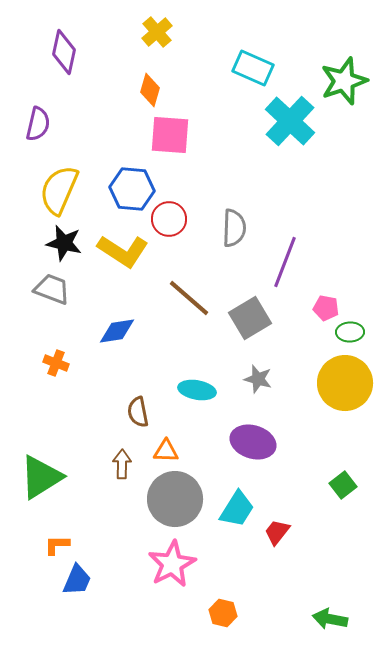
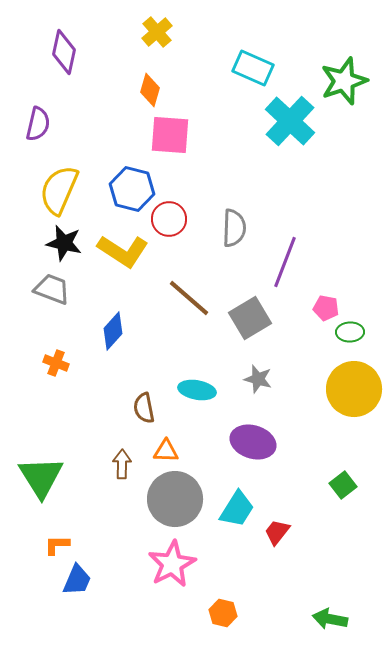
blue hexagon: rotated 9 degrees clockwise
blue diamond: moved 4 px left; rotated 39 degrees counterclockwise
yellow circle: moved 9 px right, 6 px down
brown semicircle: moved 6 px right, 4 px up
green triangle: rotated 30 degrees counterclockwise
